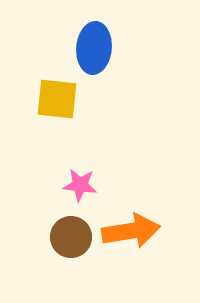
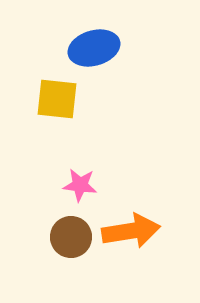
blue ellipse: rotated 69 degrees clockwise
